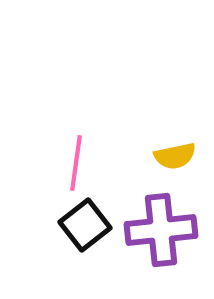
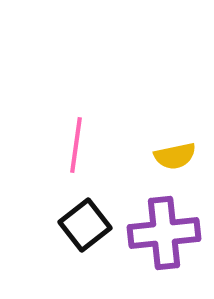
pink line: moved 18 px up
purple cross: moved 3 px right, 3 px down
